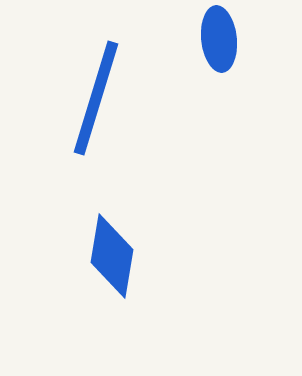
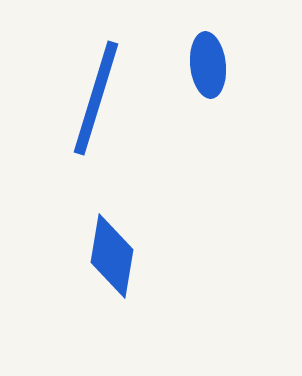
blue ellipse: moved 11 px left, 26 px down
